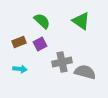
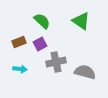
gray cross: moved 6 px left
